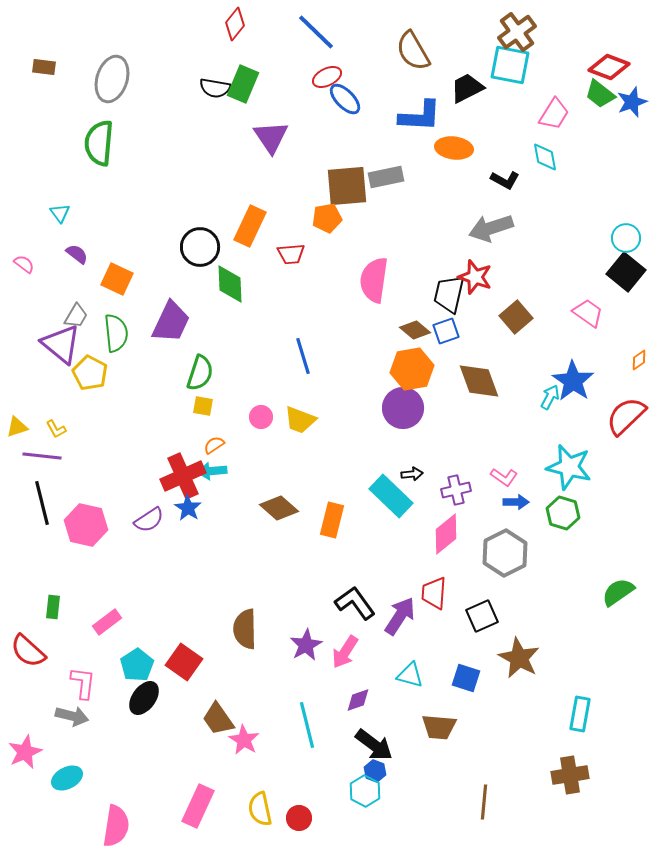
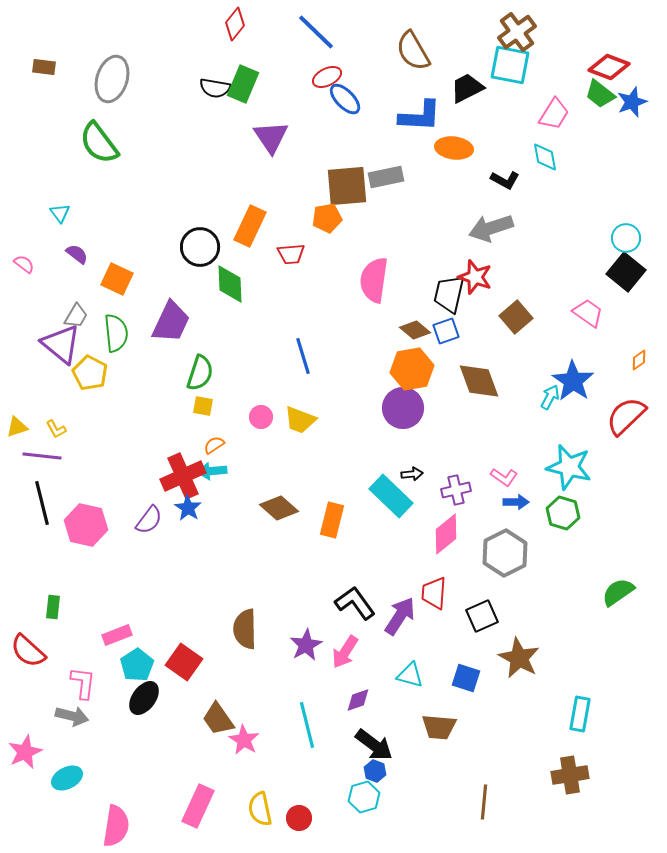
green semicircle at (99, 143): rotated 42 degrees counterclockwise
purple semicircle at (149, 520): rotated 20 degrees counterclockwise
pink rectangle at (107, 622): moved 10 px right, 13 px down; rotated 16 degrees clockwise
cyan hexagon at (365, 791): moved 1 px left, 6 px down; rotated 16 degrees clockwise
